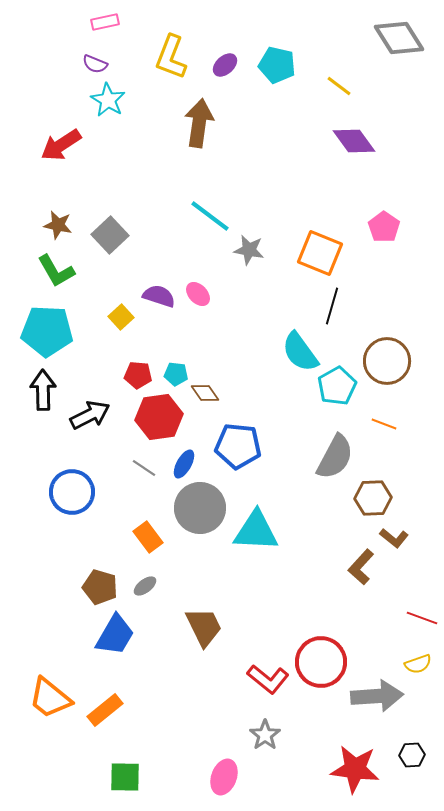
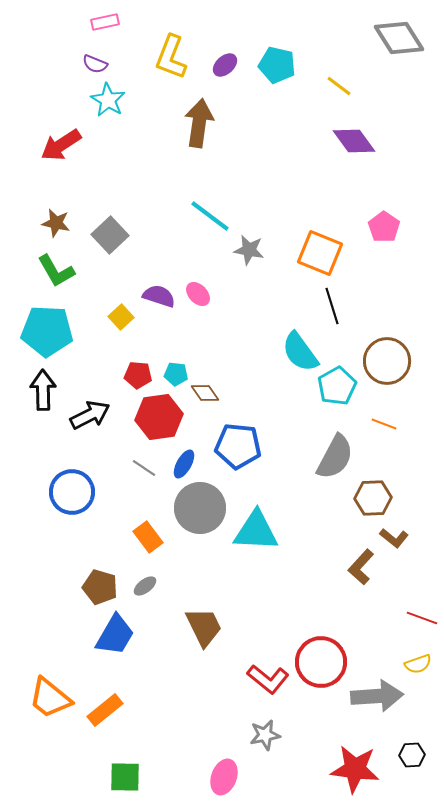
brown star at (58, 225): moved 2 px left, 2 px up
black line at (332, 306): rotated 33 degrees counterclockwise
gray star at (265, 735): rotated 24 degrees clockwise
